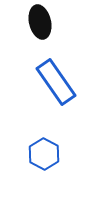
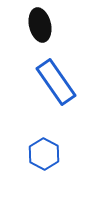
black ellipse: moved 3 px down
